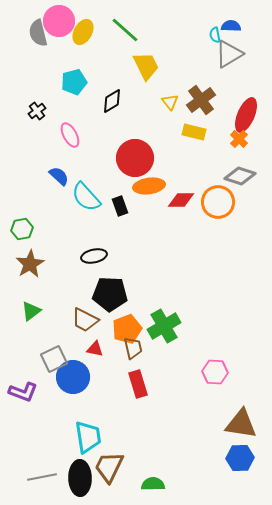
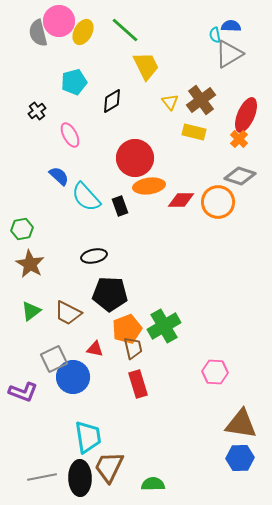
brown star at (30, 264): rotated 12 degrees counterclockwise
brown trapezoid at (85, 320): moved 17 px left, 7 px up
